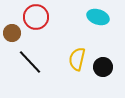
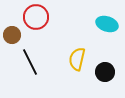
cyan ellipse: moved 9 px right, 7 px down
brown circle: moved 2 px down
black line: rotated 16 degrees clockwise
black circle: moved 2 px right, 5 px down
